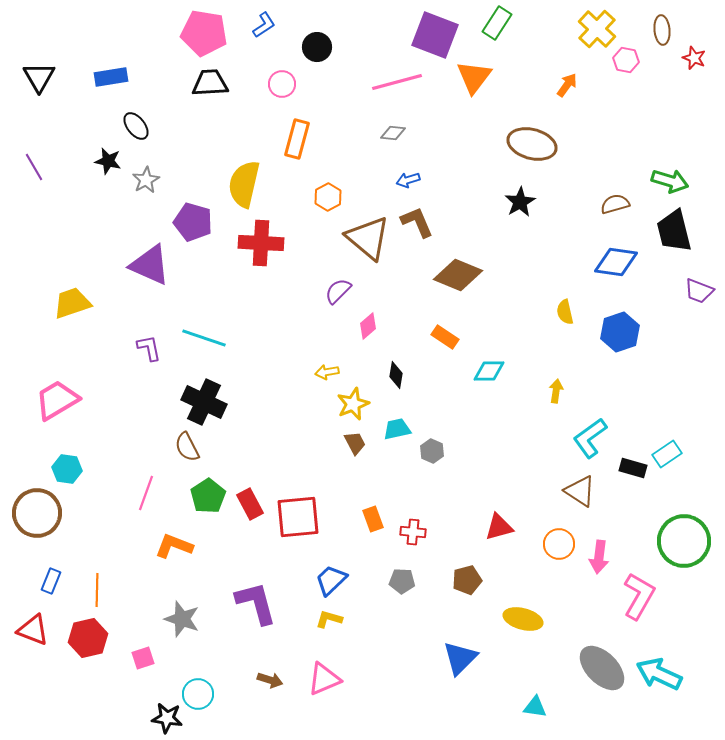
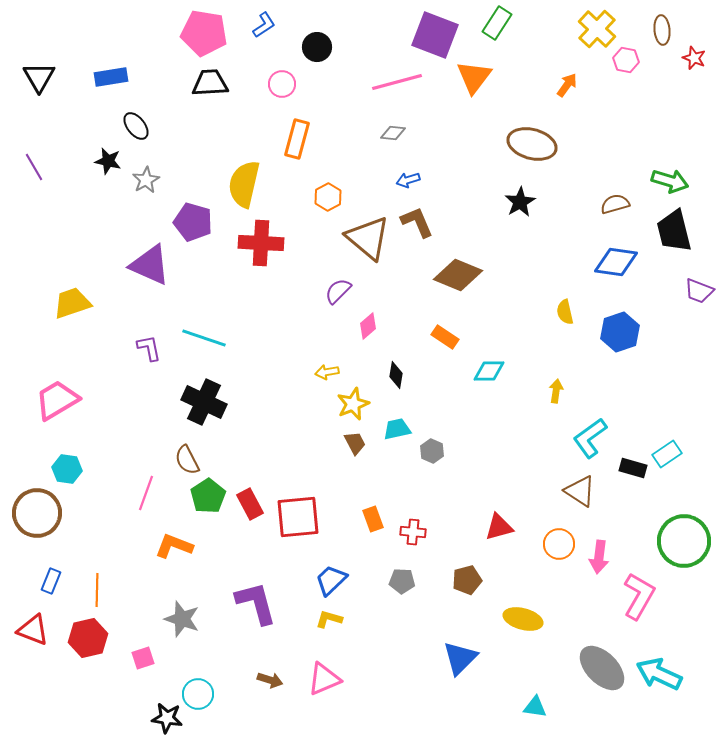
brown semicircle at (187, 447): moved 13 px down
